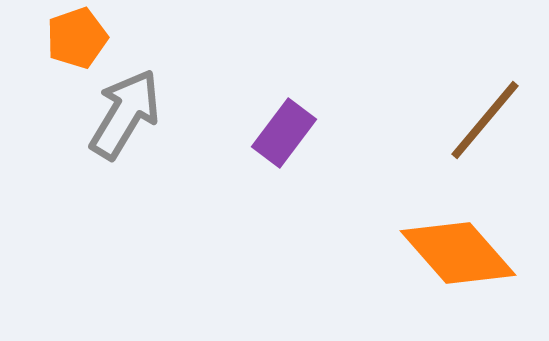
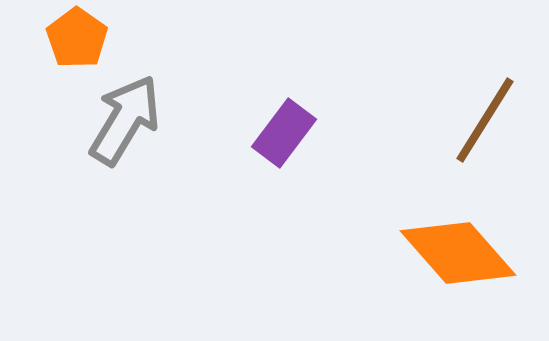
orange pentagon: rotated 18 degrees counterclockwise
gray arrow: moved 6 px down
brown line: rotated 8 degrees counterclockwise
